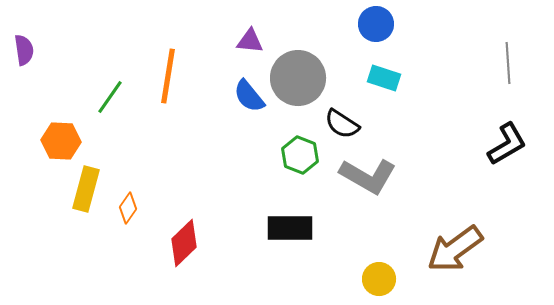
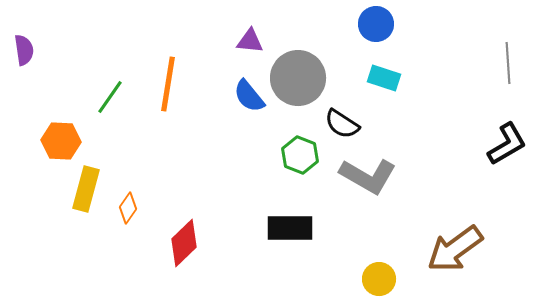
orange line: moved 8 px down
